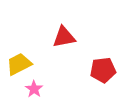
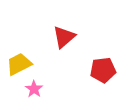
red triangle: rotated 30 degrees counterclockwise
